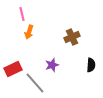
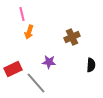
purple star: moved 3 px left, 3 px up; rotated 24 degrees clockwise
gray line: moved 1 px right
